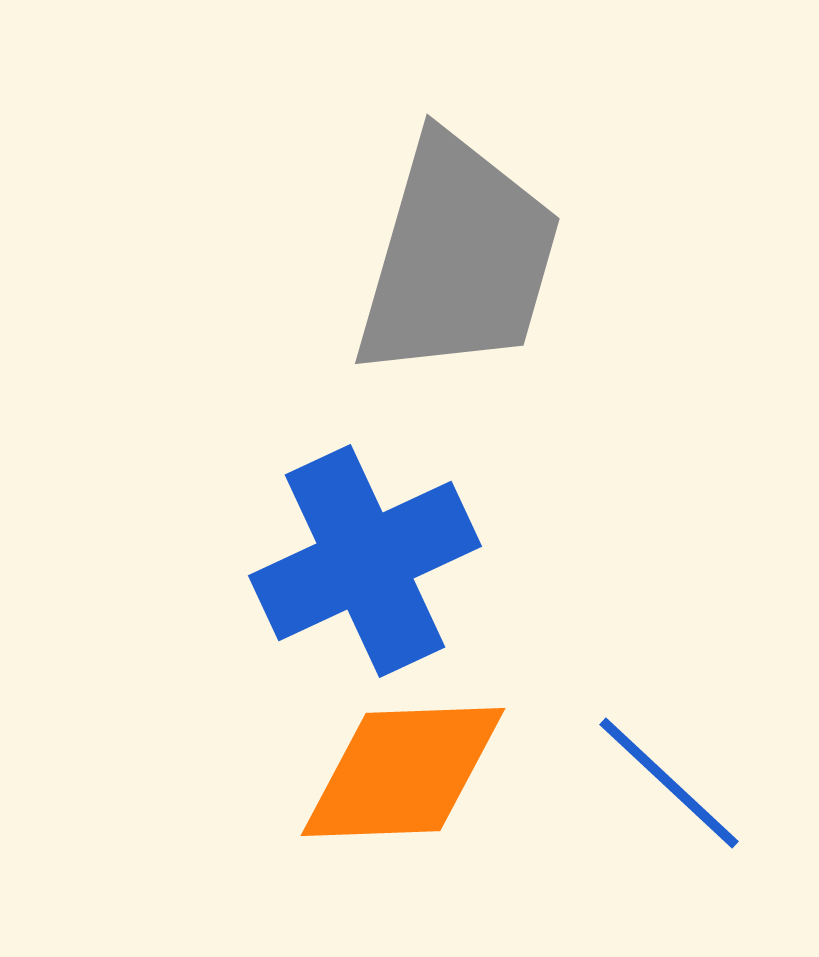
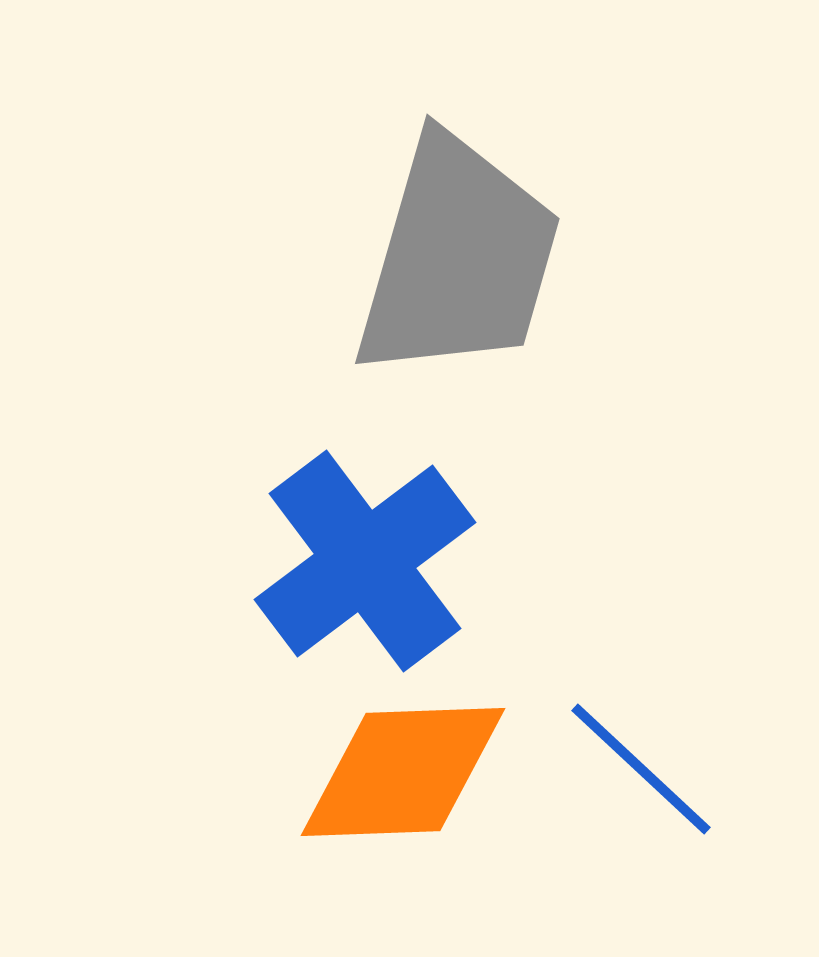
blue cross: rotated 12 degrees counterclockwise
blue line: moved 28 px left, 14 px up
